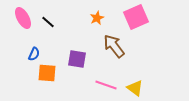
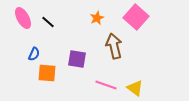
pink square: rotated 25 degrees counterclockwise
brown arrow: rotated 25 degrees clockwise
